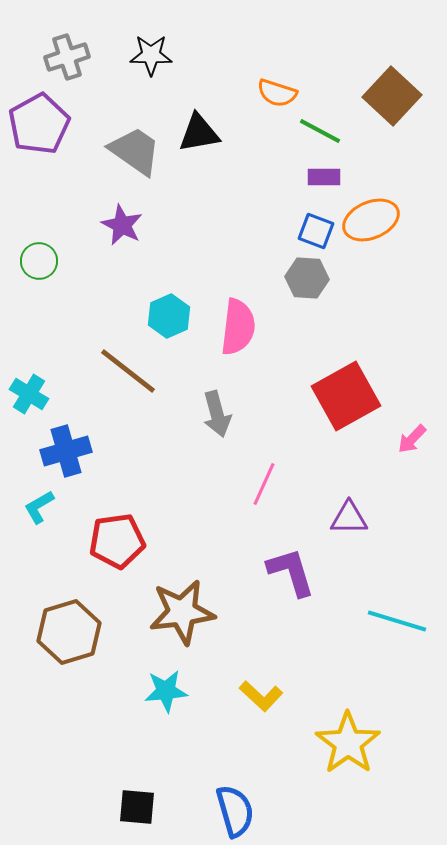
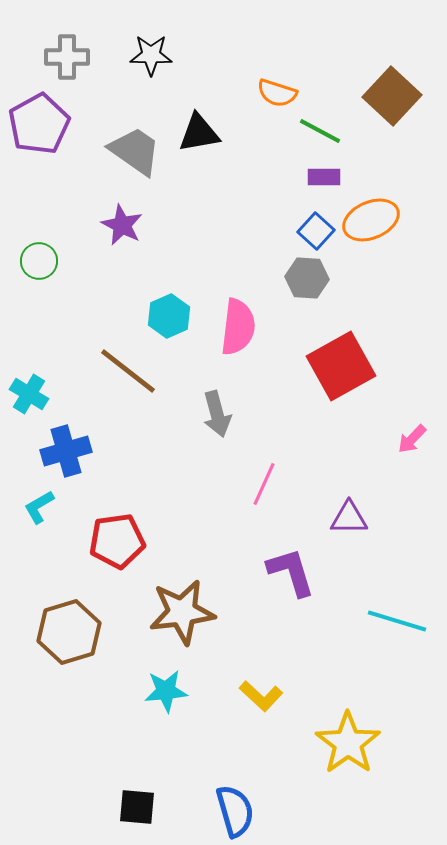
gray cross: rotated 18 degrees clockwise
blue square: rotated 21 degrees clockwise
red square: moved 5 px left, 30 px up
